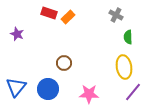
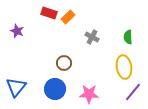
gray cross: moved 24 px left, 22 px down
purple star: moved 3 px up
blue circle: moved 7 px right
